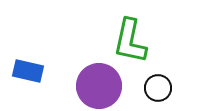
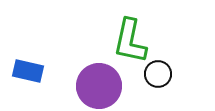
black circle: moved 14 px up
